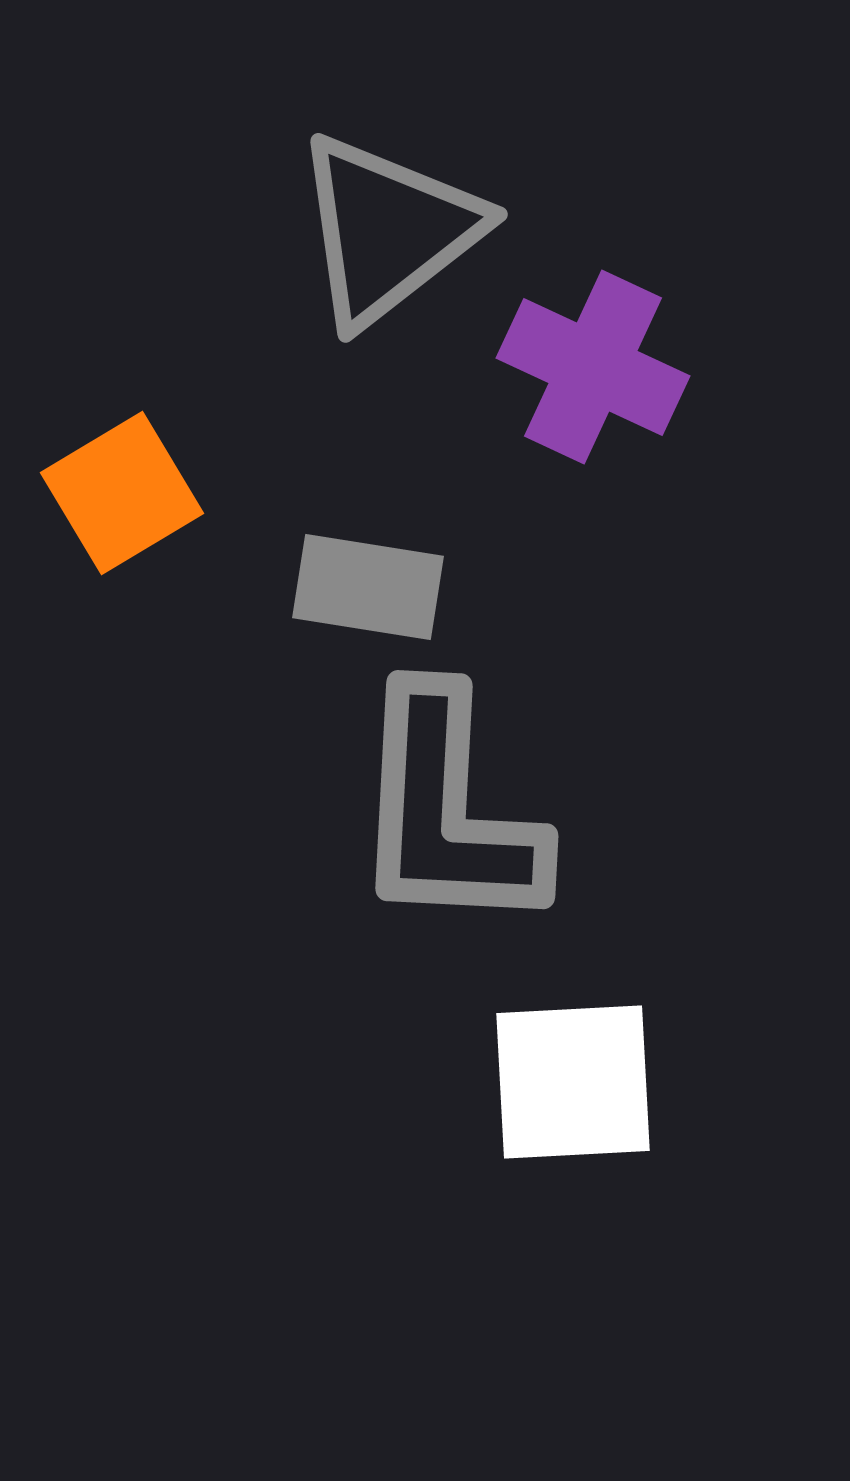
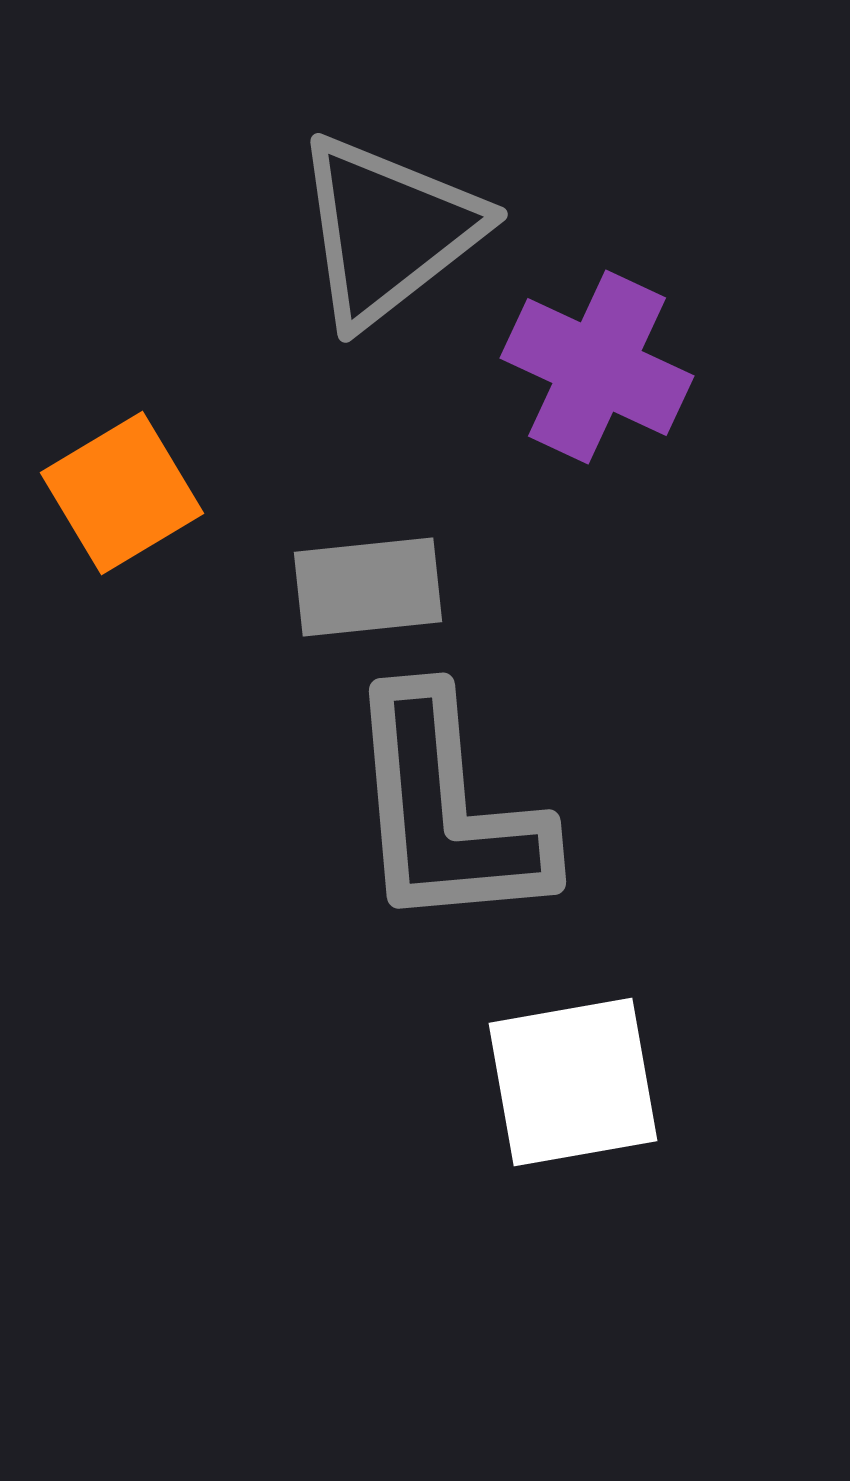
purple cross: moved 4 px right
gray rectangle: rotated 15 degrees counterclockwise
gray L-shape: rotated 8 degrees counterclockwise
white square: rotated 7 degrees counterclockwise
